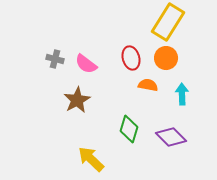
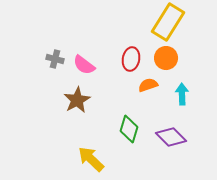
red ellipse: moved 1 px down; rotated 25 degrees clockwise
pink semicircle: moved 2 px left, 1 px down
orange semicircle: rotated 30 degrees counterclockwise
